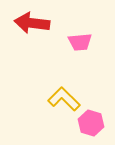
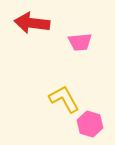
yellow L-shape: rotated 16 degrees clockwise
pink hexagon: moved 1 px left, 1 px down
